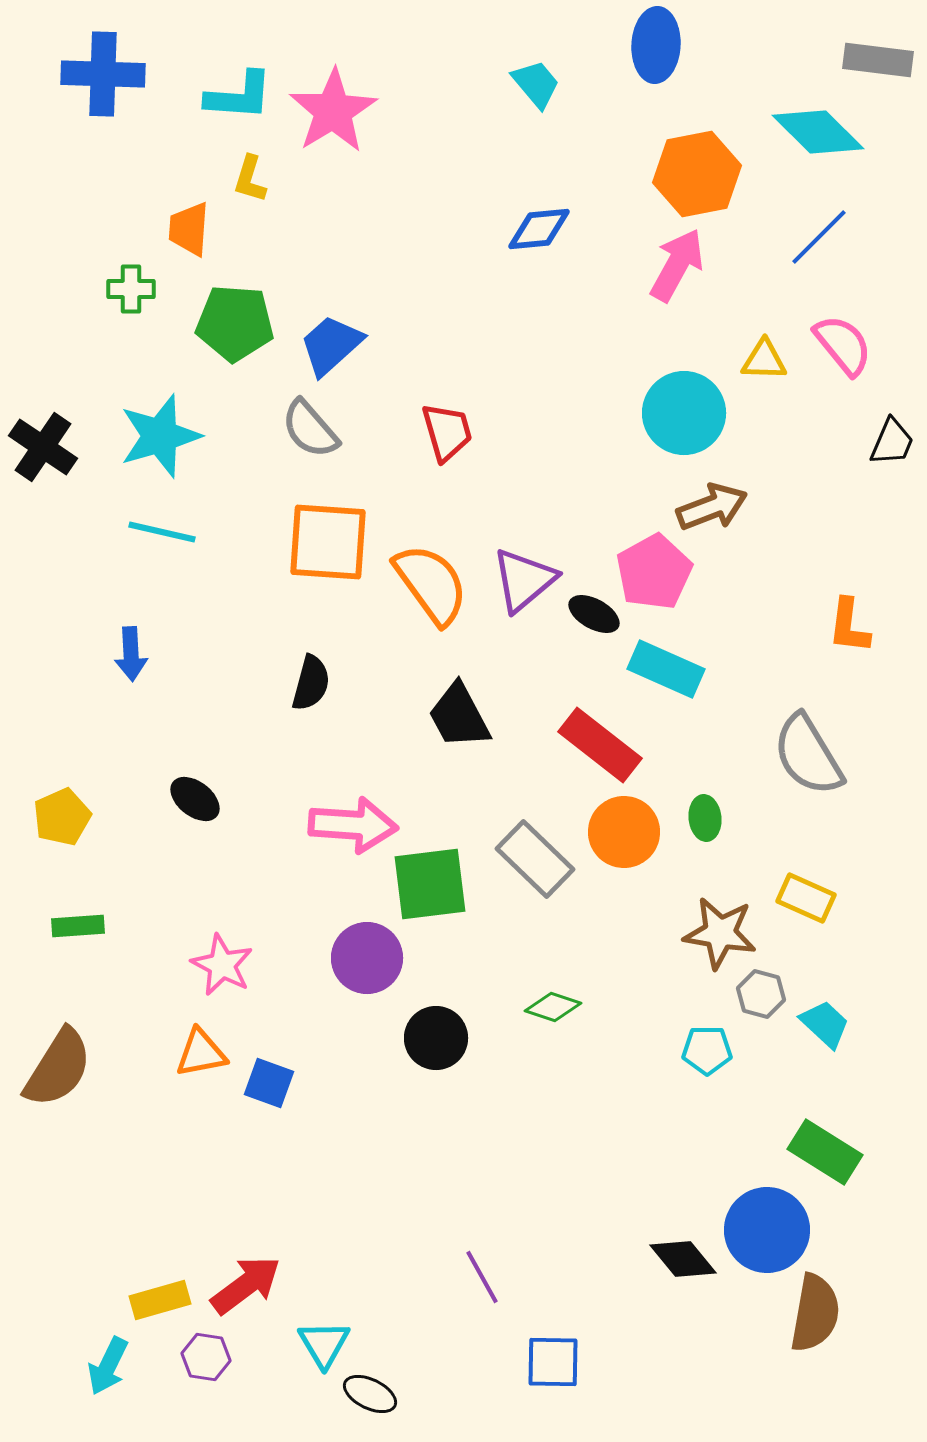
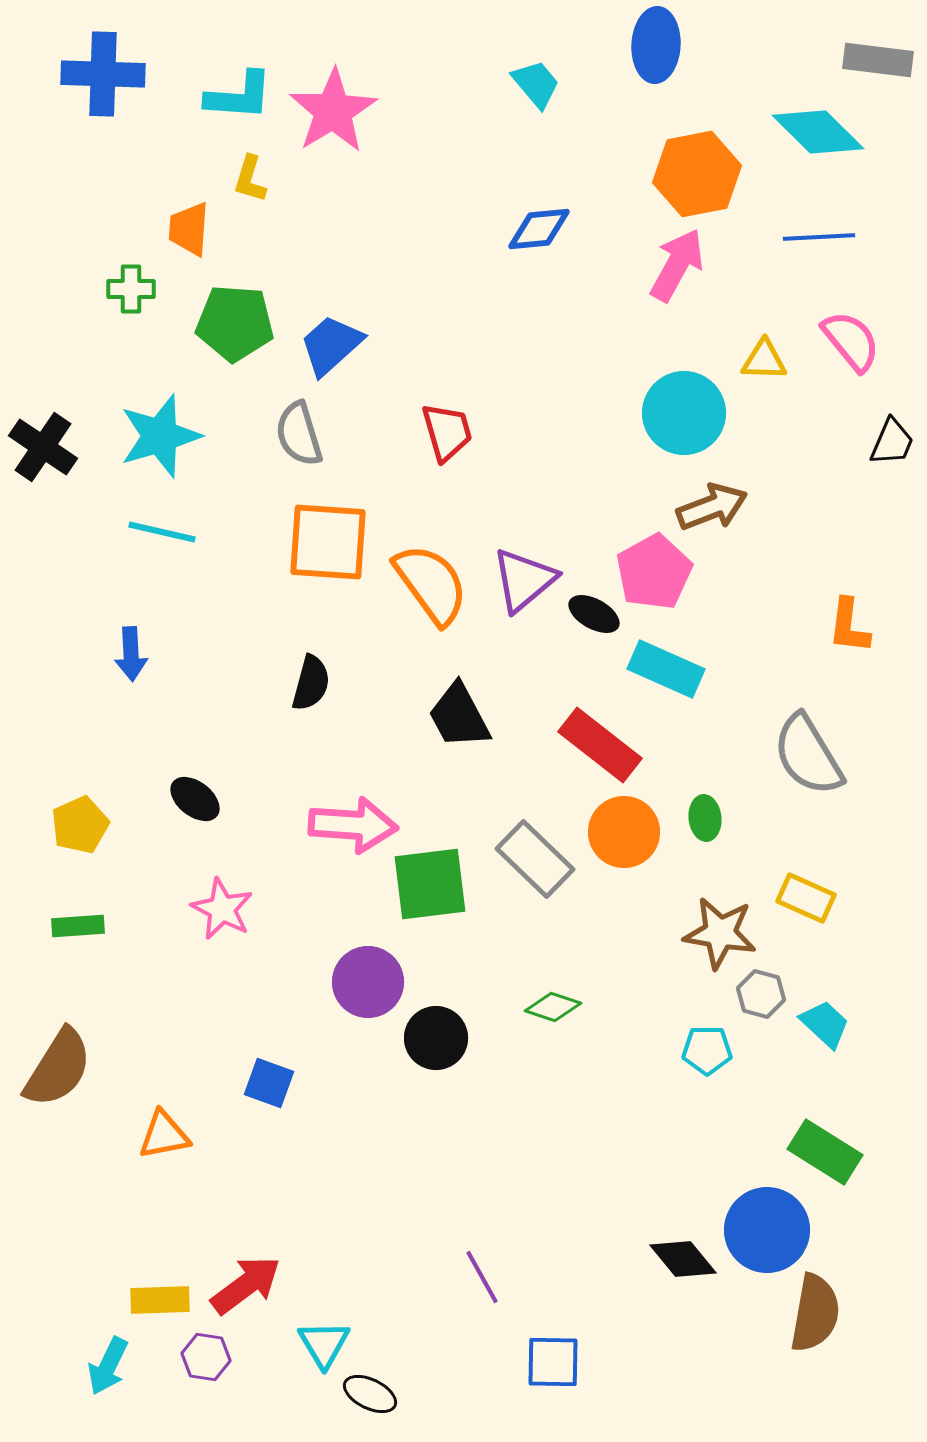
blue line at (819, 237): rotated 42 degrees clockwise
pink semicircle at (843, 345): moved 8 px right, 4 px up
gray semicircle at (310, 429): moved 11 px left, 5 px down; rotated 24 degrees clockwise
yellow pentagon at (62, 817): moved 18 px right, 8 px down
purple circle at (367, 958): moved 1 px right, 24 px down
pink star at (222, 965): moved 56 px up
orange triangle at (201, 1053): moved 37 px left, 82 px down
yellow rectangle at (160, 1300): rotated 14 degrees clockwise
